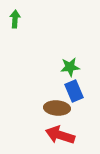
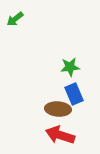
green arrow: rotated 132 degrees counterclockwise
blue rectangle: moved 3 px down
brown ellipse: moved 1 px right, 1 px down
